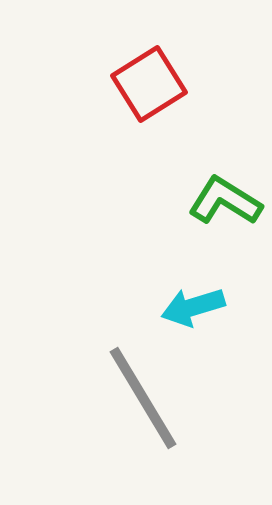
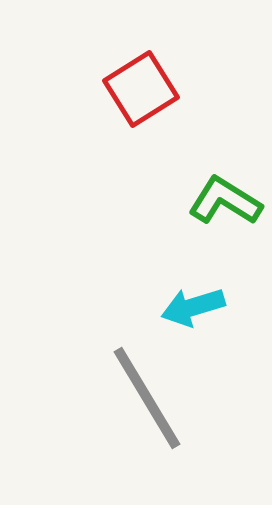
red square: moved 8 px left, 5 px down
gray line: moved 4 px right
